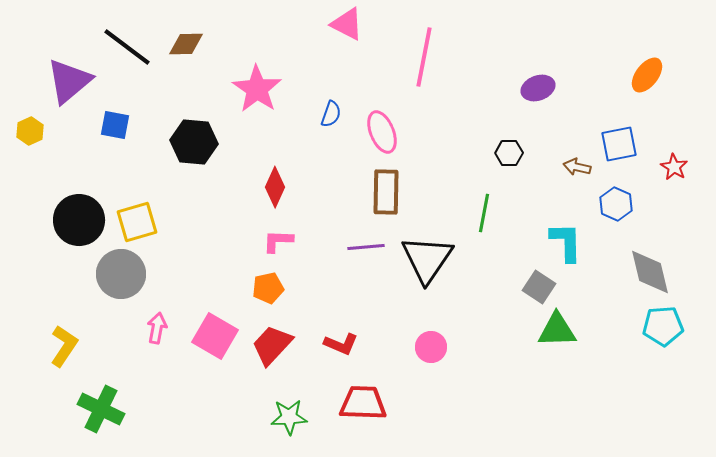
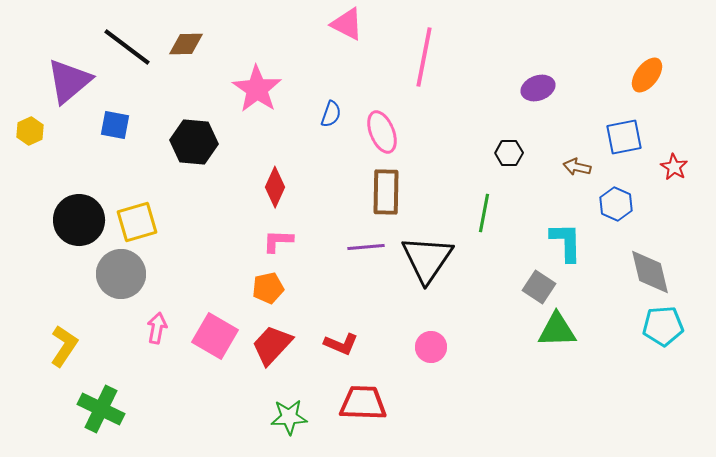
blue square at (619, 144): moved 5 px right, 7 px up
